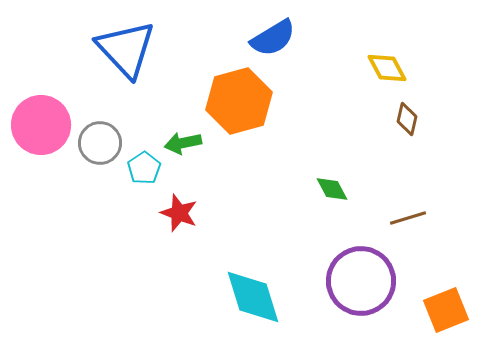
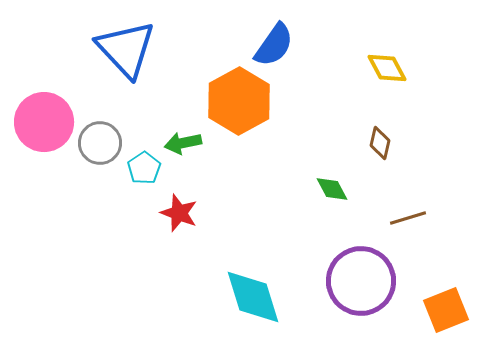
blue semicircle: moved 1 px right, 7 px down; rotated 24 degrees counterclockwise
orange hexagon: rotated 14 degrees counterclockwise
brown diamond: moved 27 px left, 24 px down
pink circle: moved 3 px right, 3 px up
